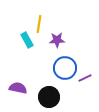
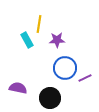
black circle: moved 1 px right, 1 px down
